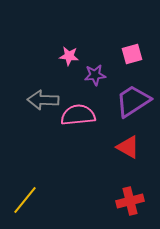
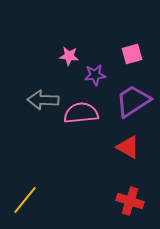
pink semicircle: moved 3 px right, 2 px up
red cross: rotated 32 degrees clockwise
